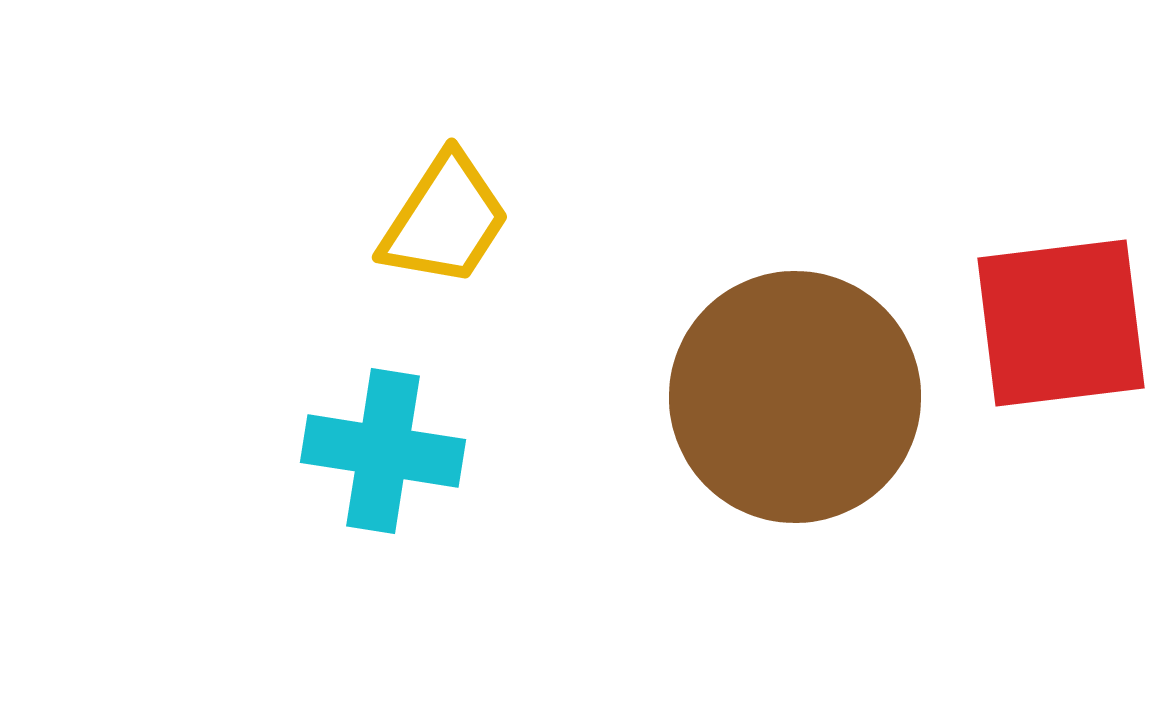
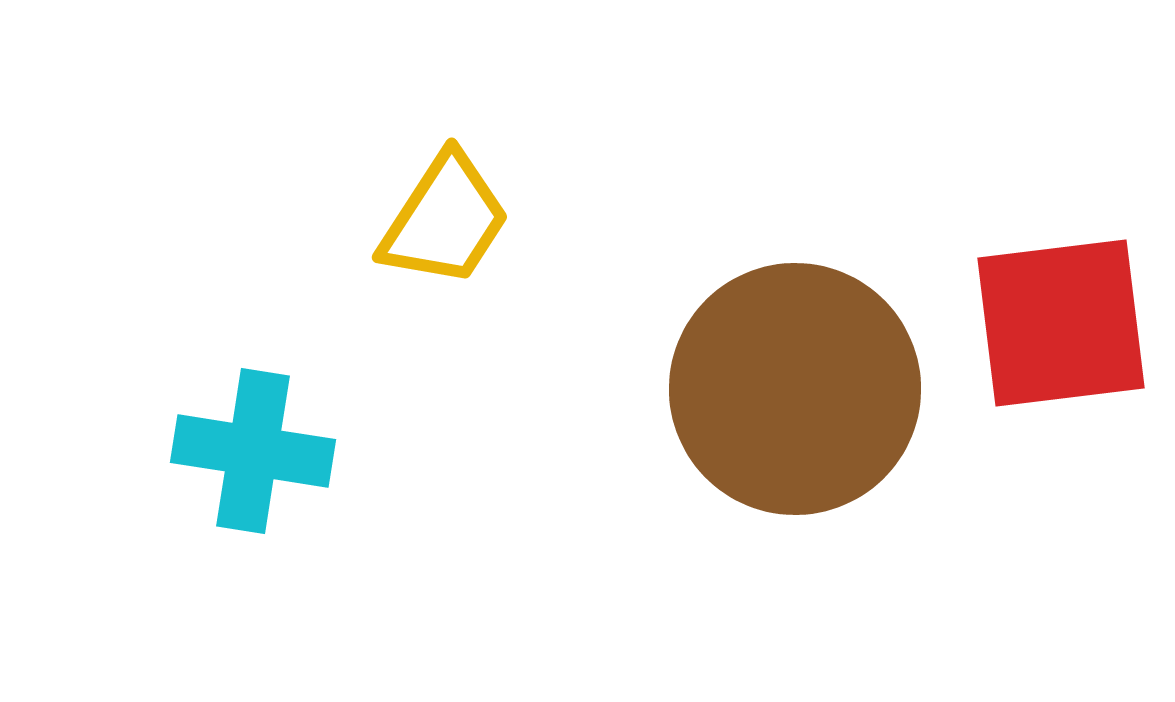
brown circle: moved 8 px up
cyan cross: moved 130 px left
